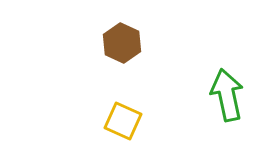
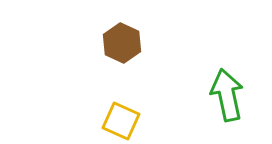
yellow square: moved 2 px left
